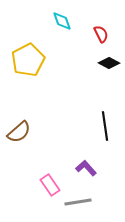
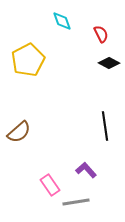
purple L-shape: moved 2 px down
gray line: moved 2 px left
